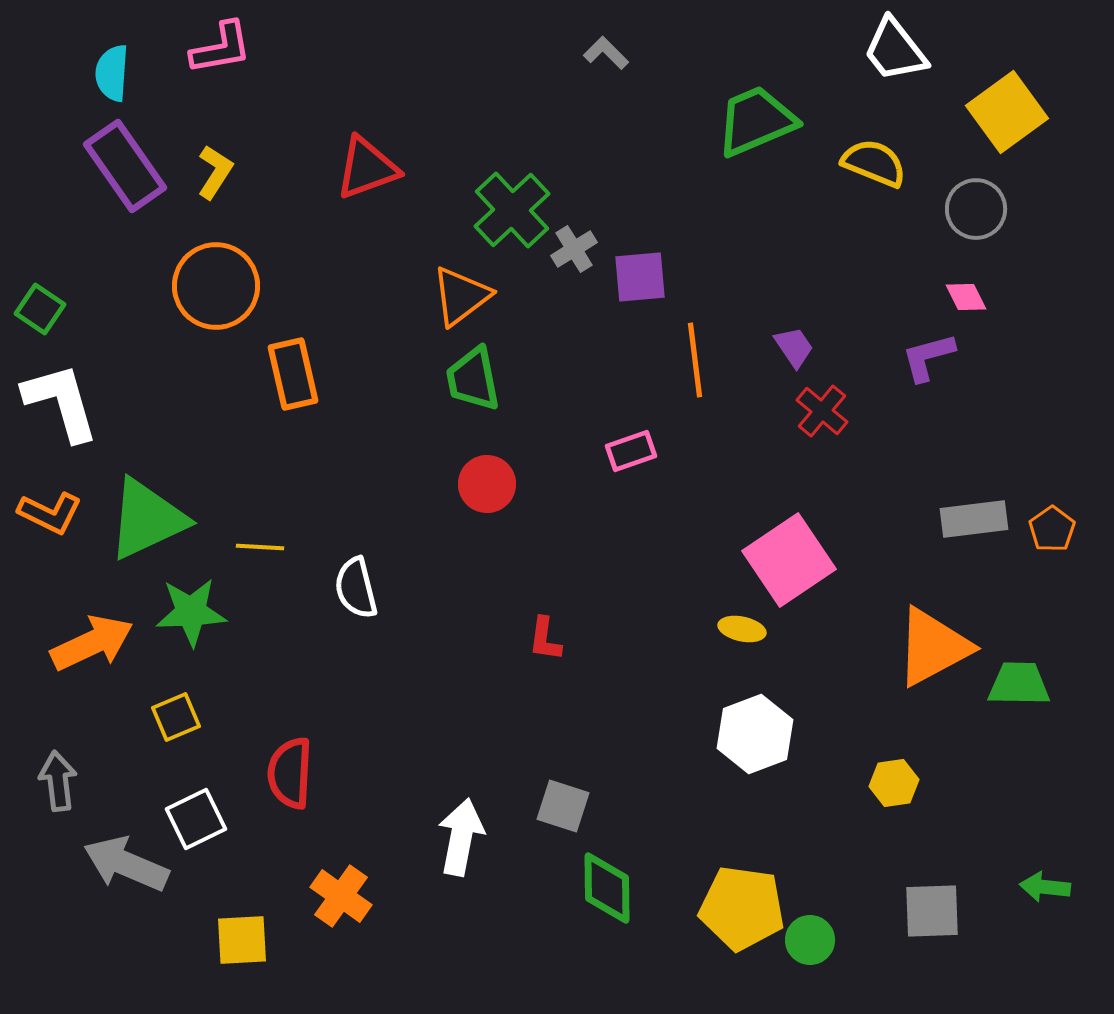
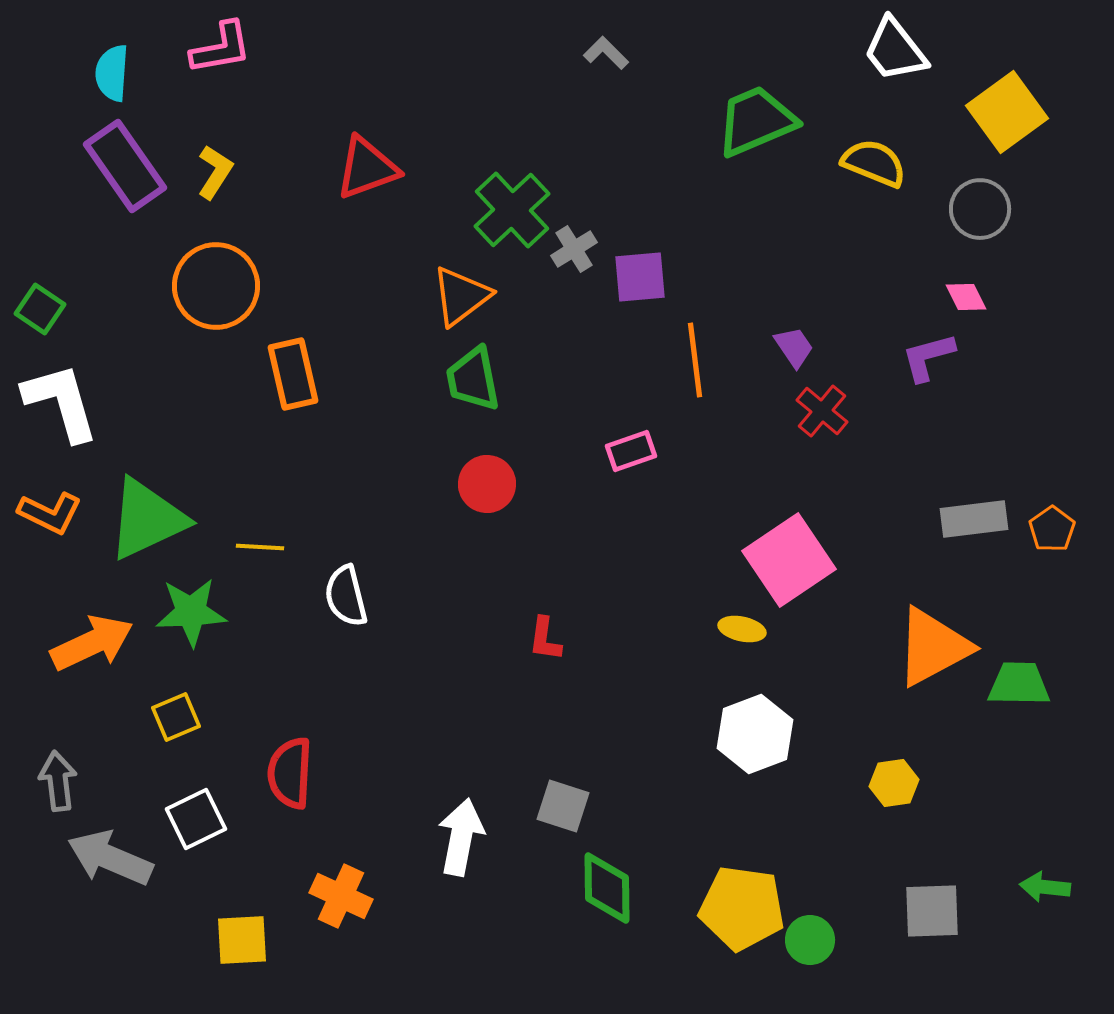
gray circle at (976, 209): moved 4 px right
white semicircle at (356, 588): moved 10 px left, 8 px down
gray arrow at (126, 864): moved 16 px left, 6 px up
orange cross at (341, 896): rotated 10 degrees counterclockwise
